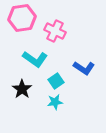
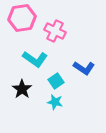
cyan star: rotated 21 degrees clockwise
